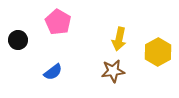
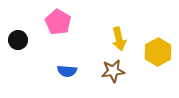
yellow arrow: rotated 25 degrees counterclockwise
blue semicircle: moved 14 px right, 1 px up; rotated 42 degrees clockwise
